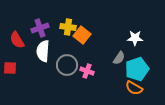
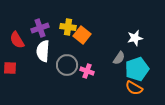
white star: rotated 14 degrees counterclockwise
